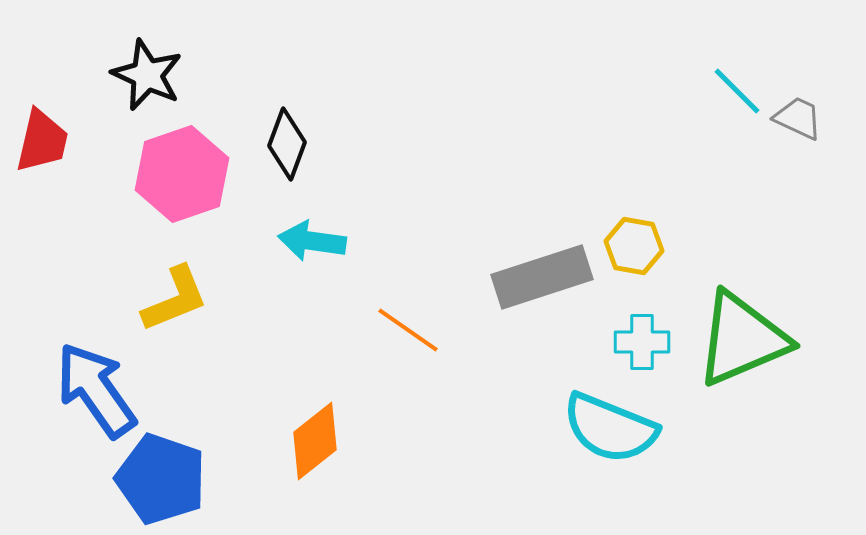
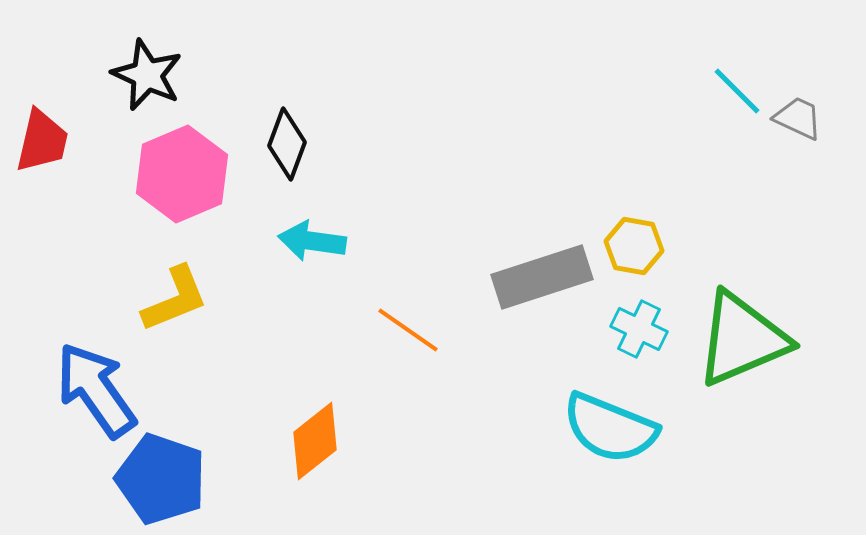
pink hexagon: rotated 4 degrees counterclockwise
cyan cross: moved 3 px left, 13 px up; rotated 26 degrees clockwise
